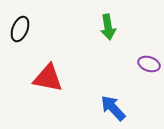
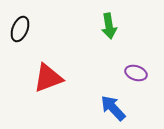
green arrow: moved 1 px right, 1 px up
purple ellipse: moved 13 px left, 9 px down
red triangle: rotated 32 degrees counterclockwise
